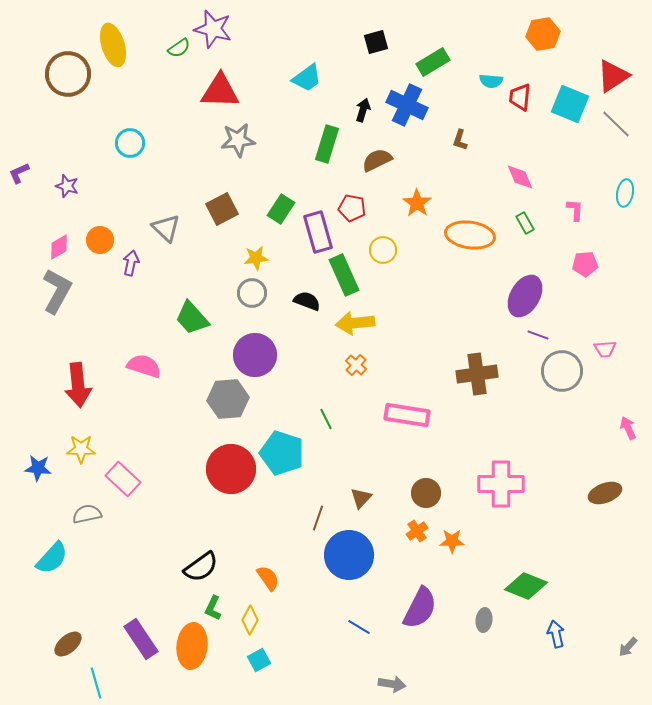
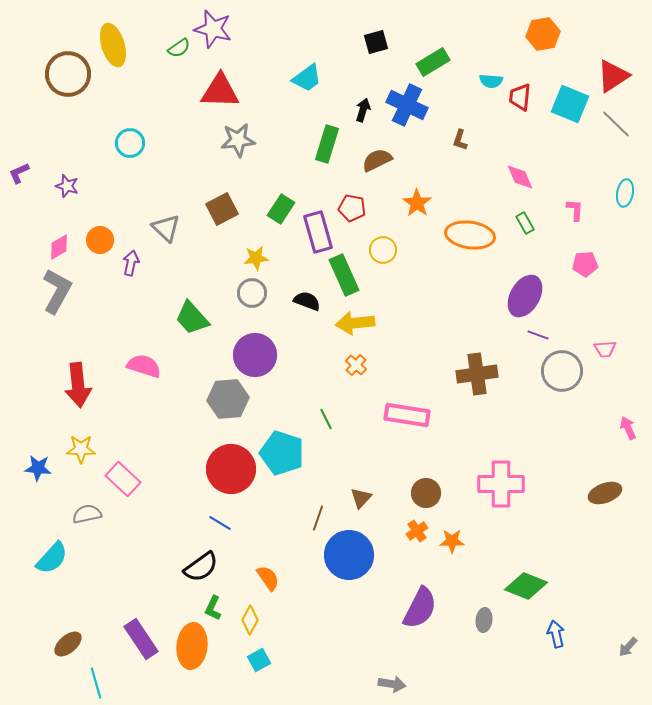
blue line at (359, 627): moved 139 px left, 104 px up
